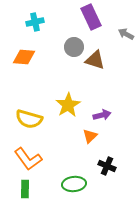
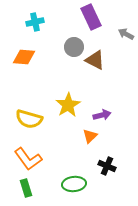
brown triangle: rotated 10 degrees clockwise
green rectangle: moved 1 px right, 1 px up; rotated 18 degrees counterclockwise
